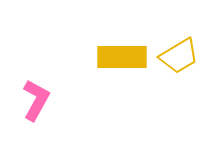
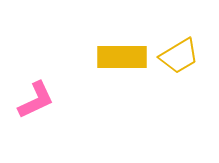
pink L-shape: rotated 36 degrees clockwise
